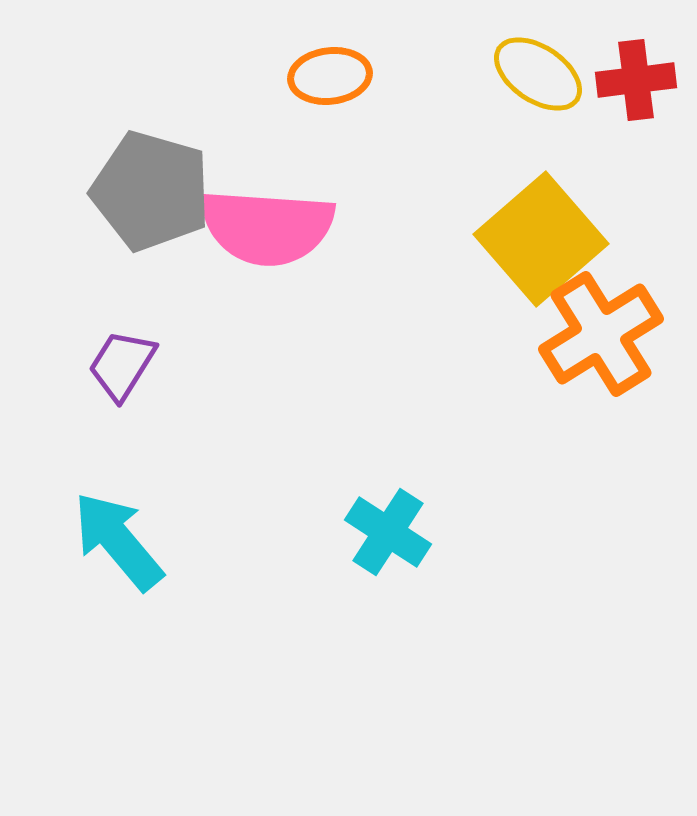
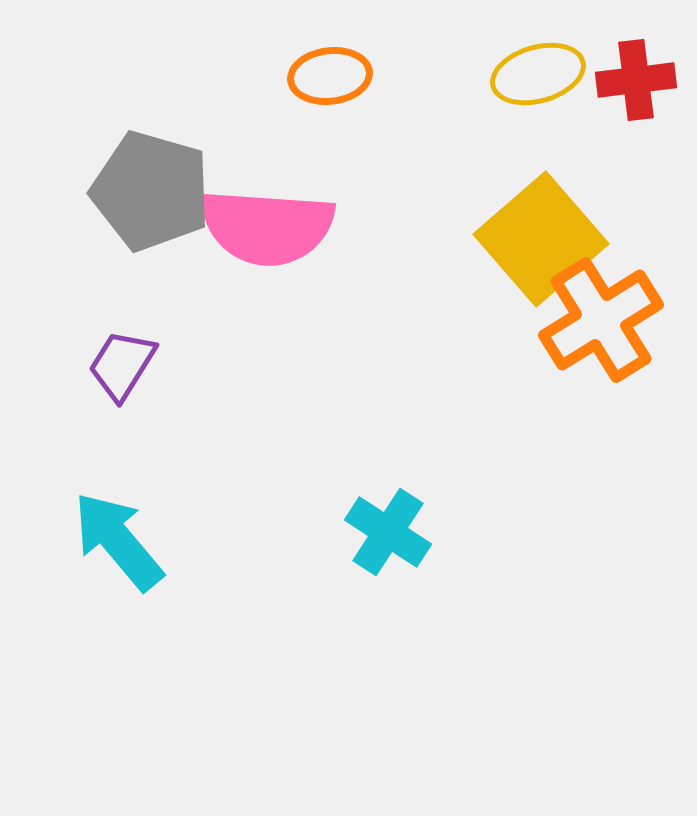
yellow ellipse: rotated 50 degrees counterclockwise
orange cross: moved 14 px up
